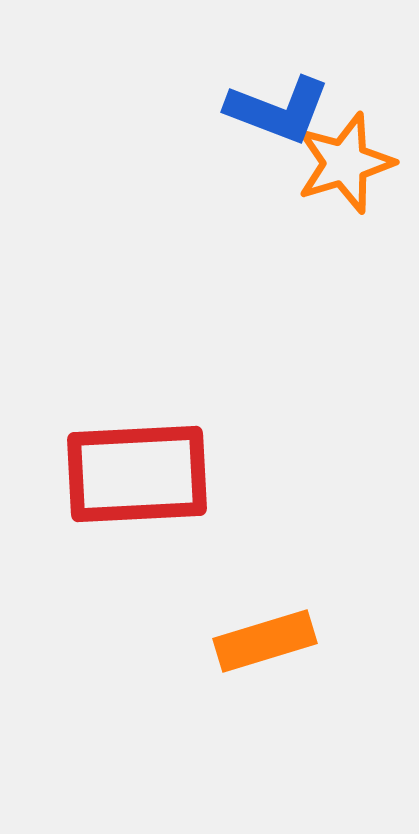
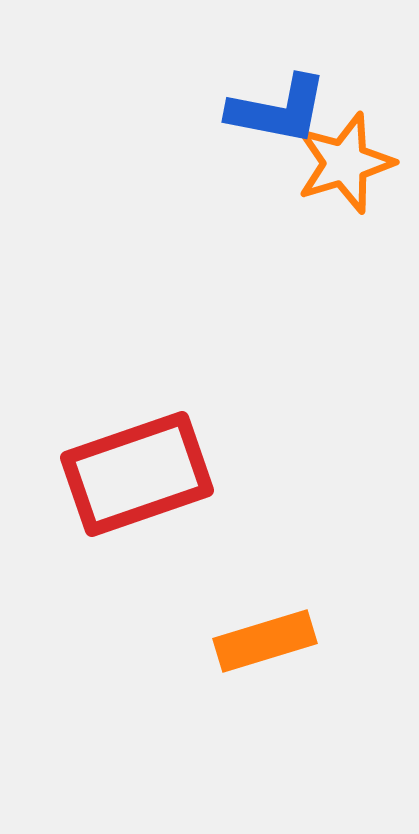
blue L-shape: rotated 10 degrees counterclockwise
red rectangle: rotated 16 degrees counterclockwise
